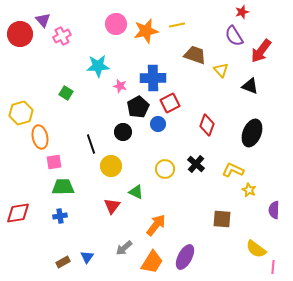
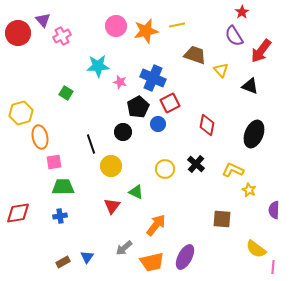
red star at (242, 12): rotated 16 degrees counterclockwise
pink circle at (116, 24): moved 2 px down
red circle at (20, 34): moved 2 px left, 1 px up
blue cross at (153, 78): rotated 25 degrees clockwise
pink star at (120, 86): moved 4 px up
red diamond at (207, 125): rotated 10 degrees counterclockwise
black ellipse at (252, 133): moved 2 px right, 1 px down
orange trapezoid at (152, 262): rotated 45 degrees clockwise
